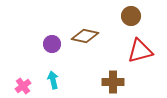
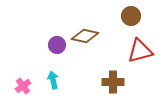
purple circle: moved 5 px right, 1 px down
